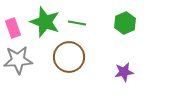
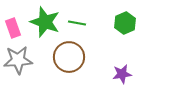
purple star: moved 2 px left, 2 px down
